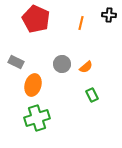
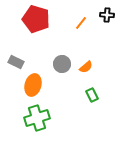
black cross: moved 2 px left
red pentagon: rotated 8 degrees counterclockwise
orange line: rotated 24 degrees clockwise
